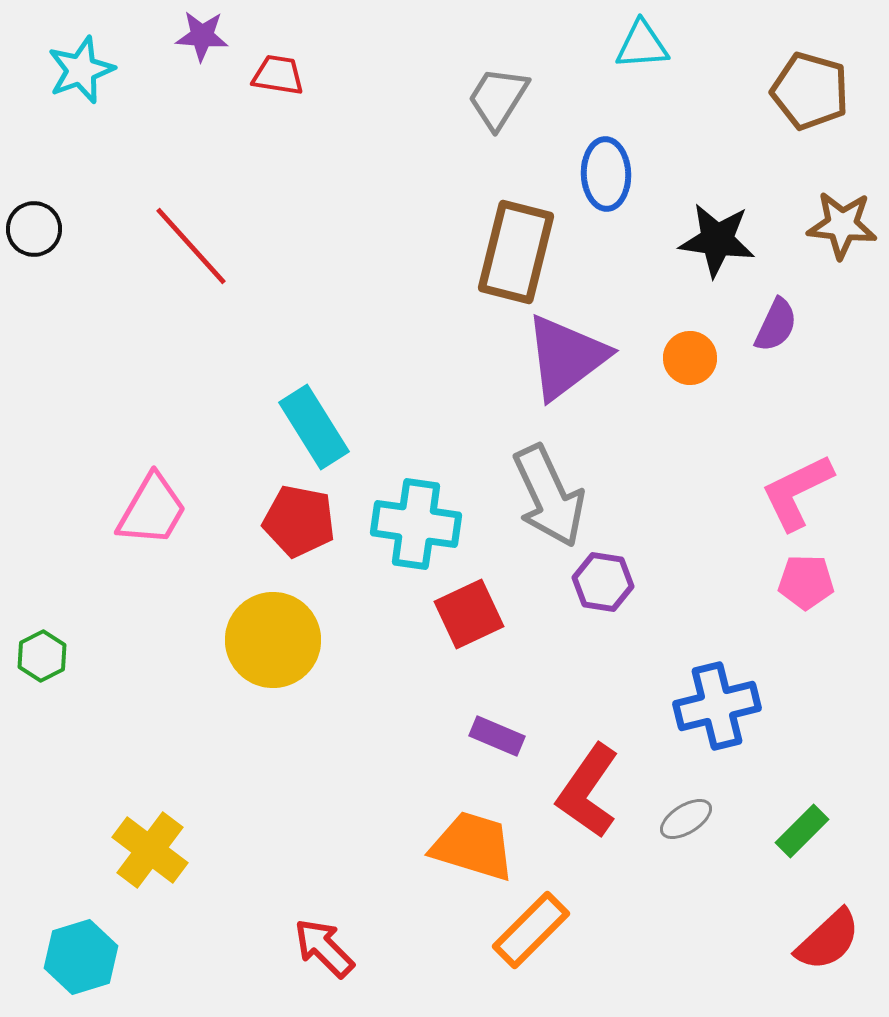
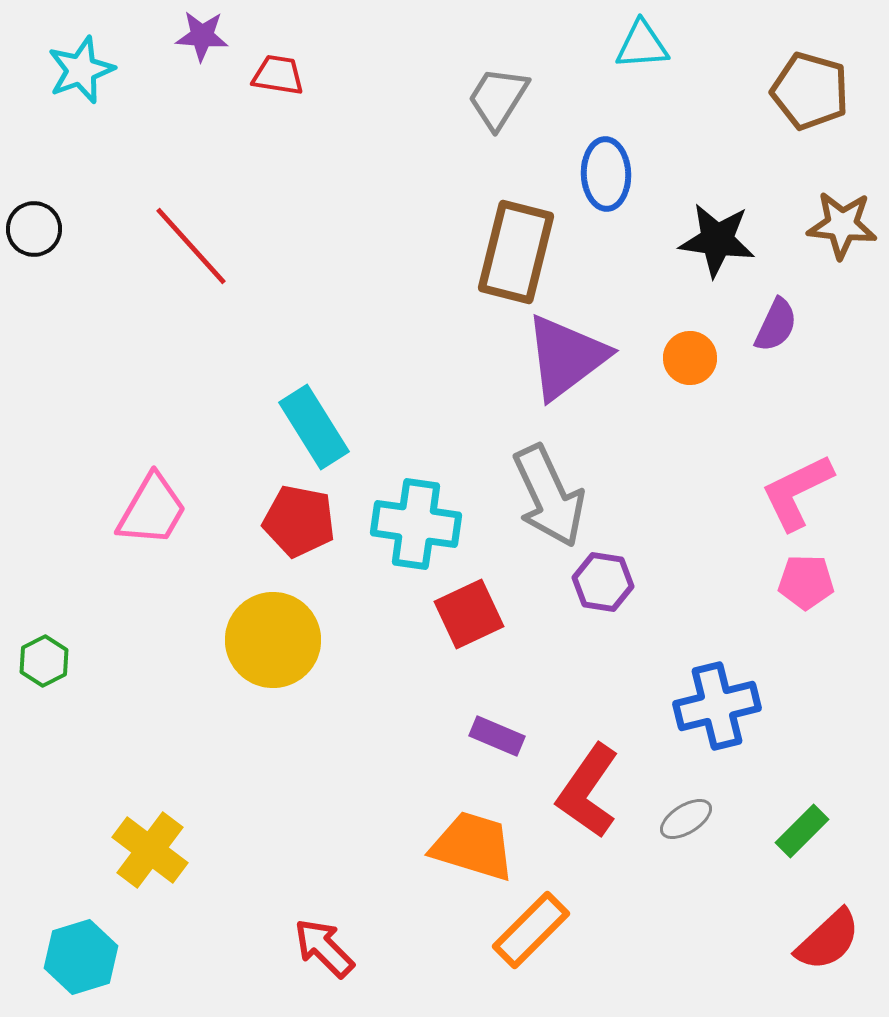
green hexagon: moved 2 px right, 5 px down
